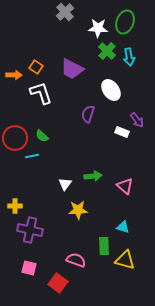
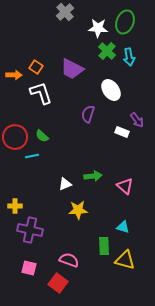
red circle: moved 1 px up
white triangle: rotated 32 degrees clockwise
pink semicircle: moved 7 px left
